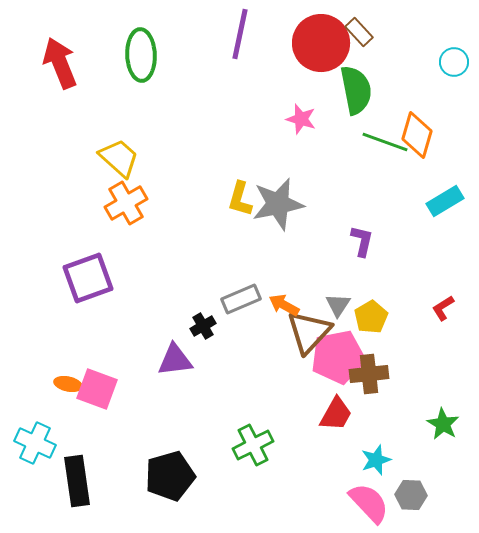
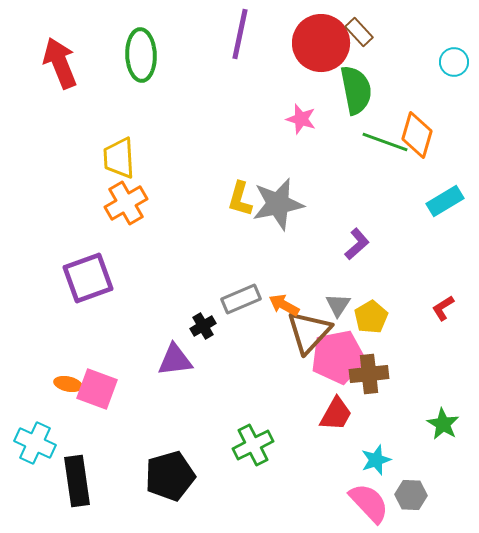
yellow trapezoid: rotated 135 degrees counterclockwise
purple L-shape: moved 5 px left, 3 px down; rotated 36 degrees clockwise
